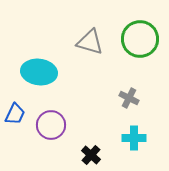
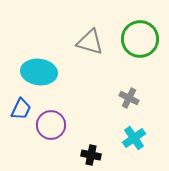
blue trapezoid: moved 6 px right, 5 px up
cyan cross: rotated 35 degrees counterclockwise
black cross: rotated 30 degrees counterclockwise
